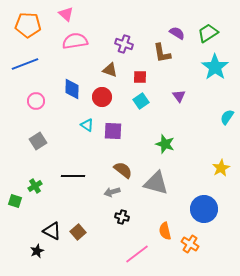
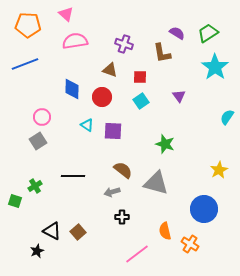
pink circle: moved 6 px right, 16 px down
yellow star: moved 2 px left, 2 px down
black cross: rotated 16 degrees counterclockwise
